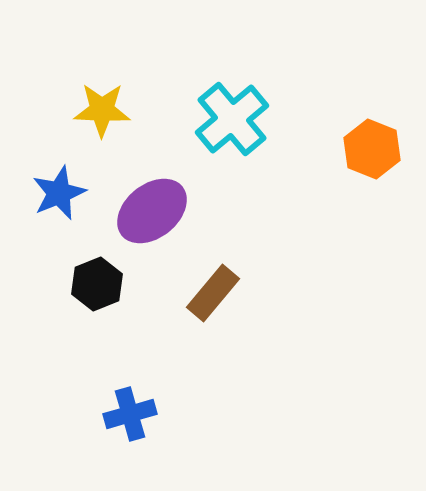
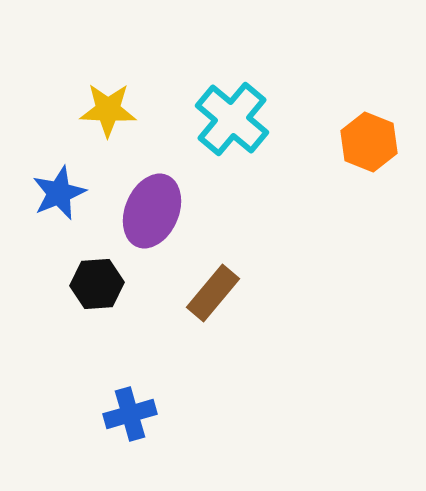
yellow star: moved 6 px right
cyan cross: rotated 10 degrees counterclockwise
orange hexagon: moved 3 px left, 7 px up
purple ellipse: rotated 28 degrees counterclockwise
black hexagon: rotated 18 degrees clockwise
